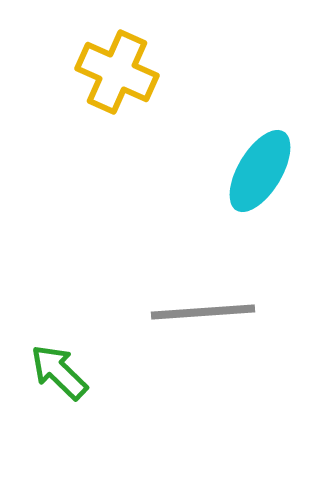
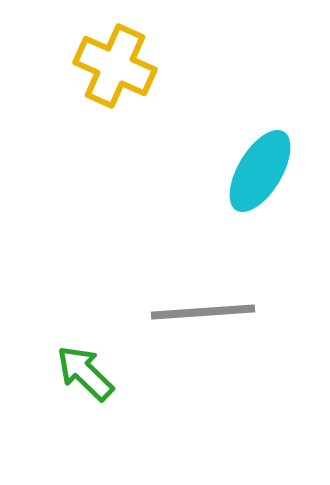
yellow cross: moved 2 px left, 6 px up
green arrow: moved 26 px right, 1 px down
